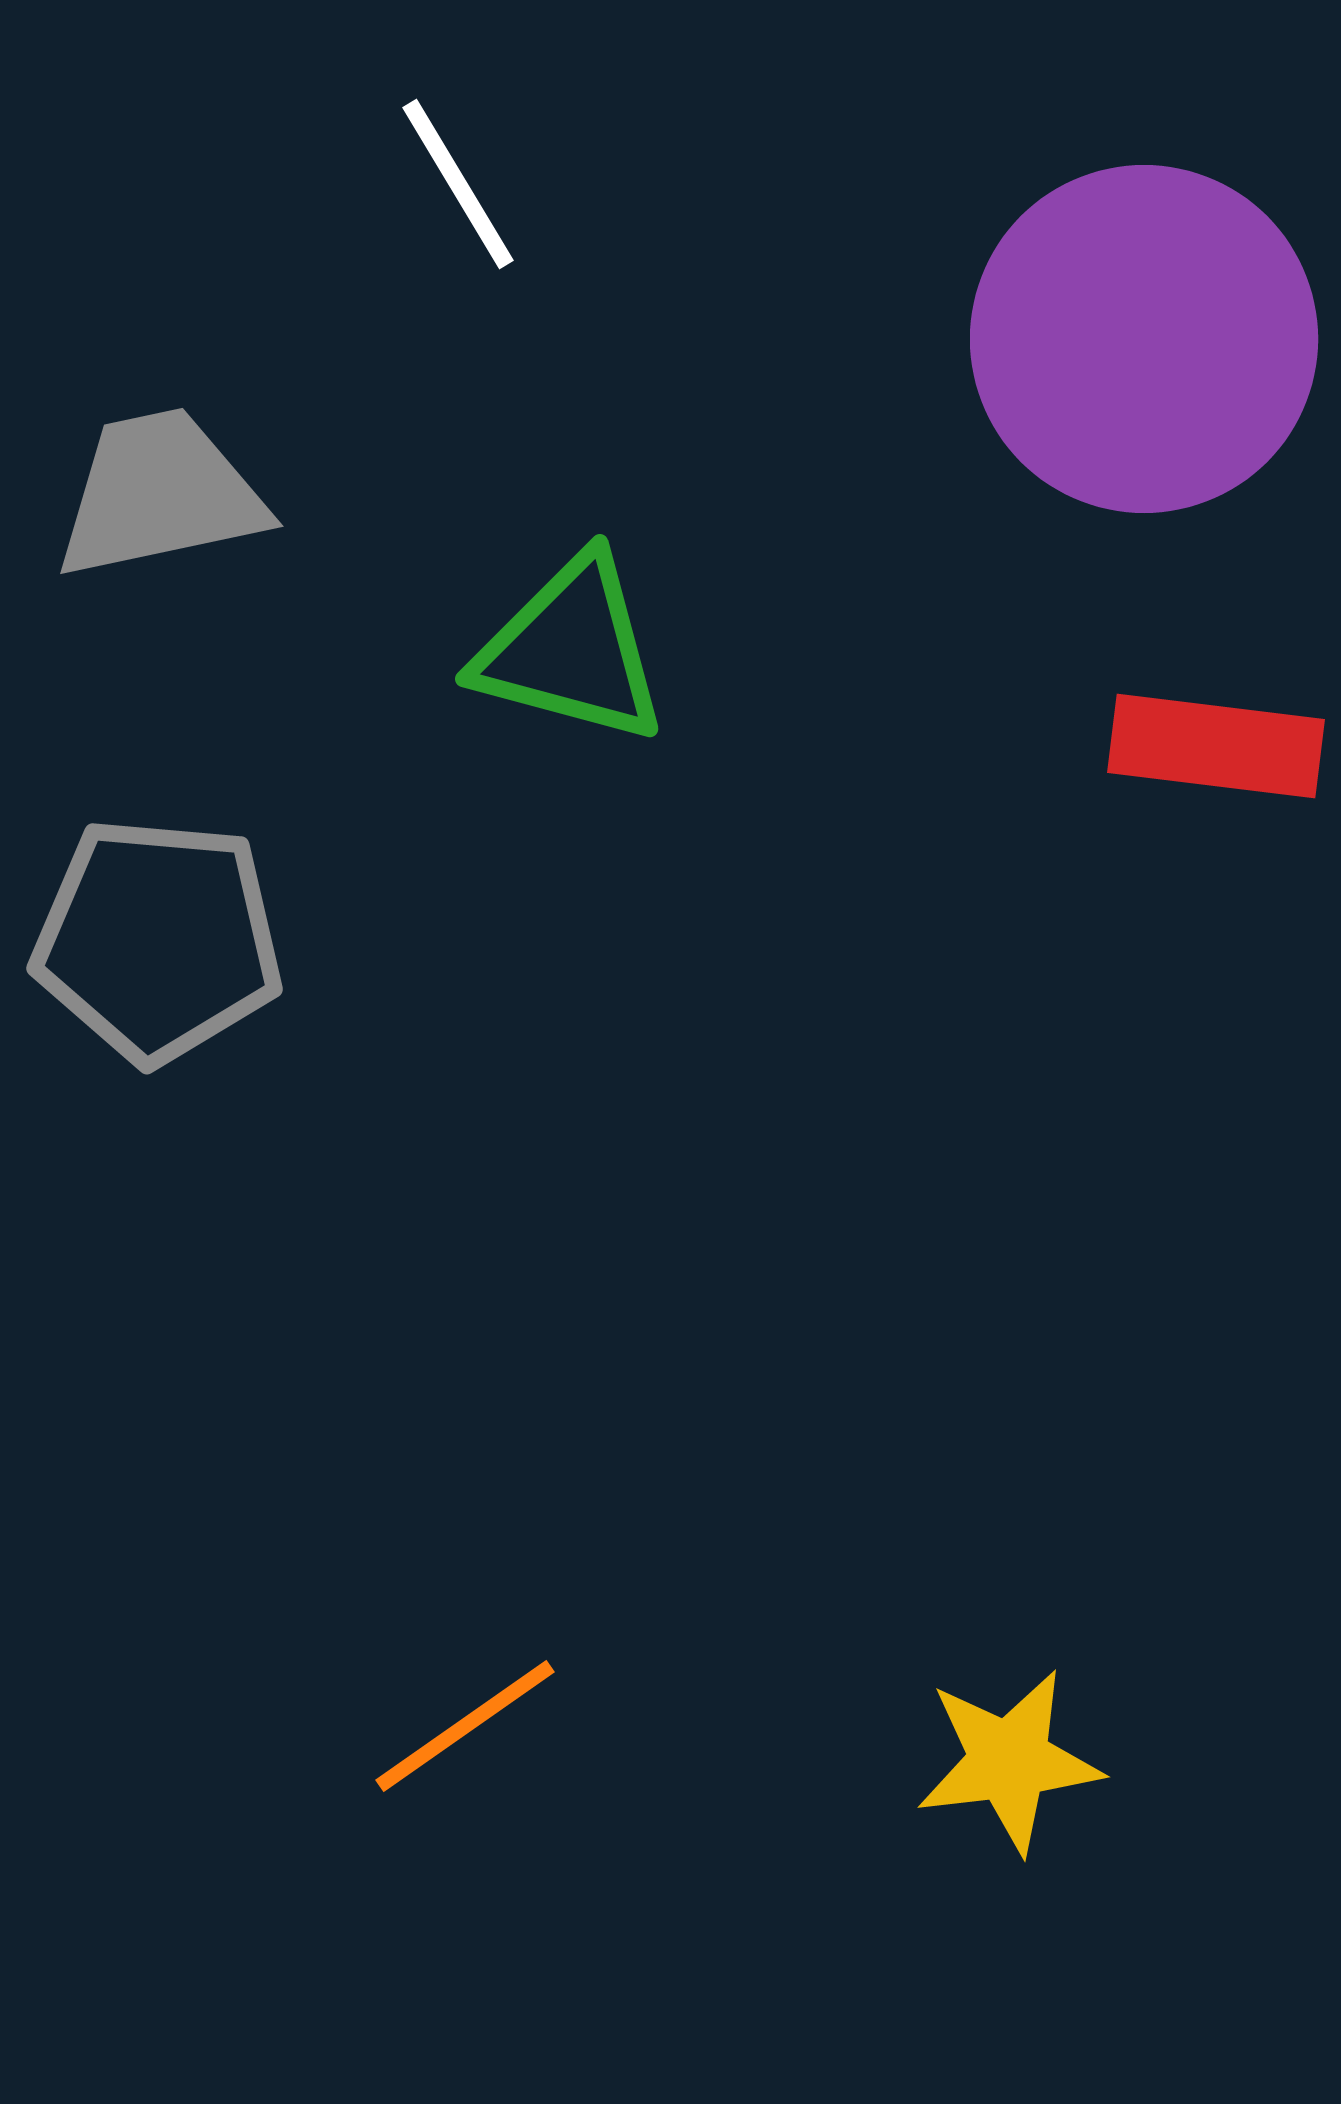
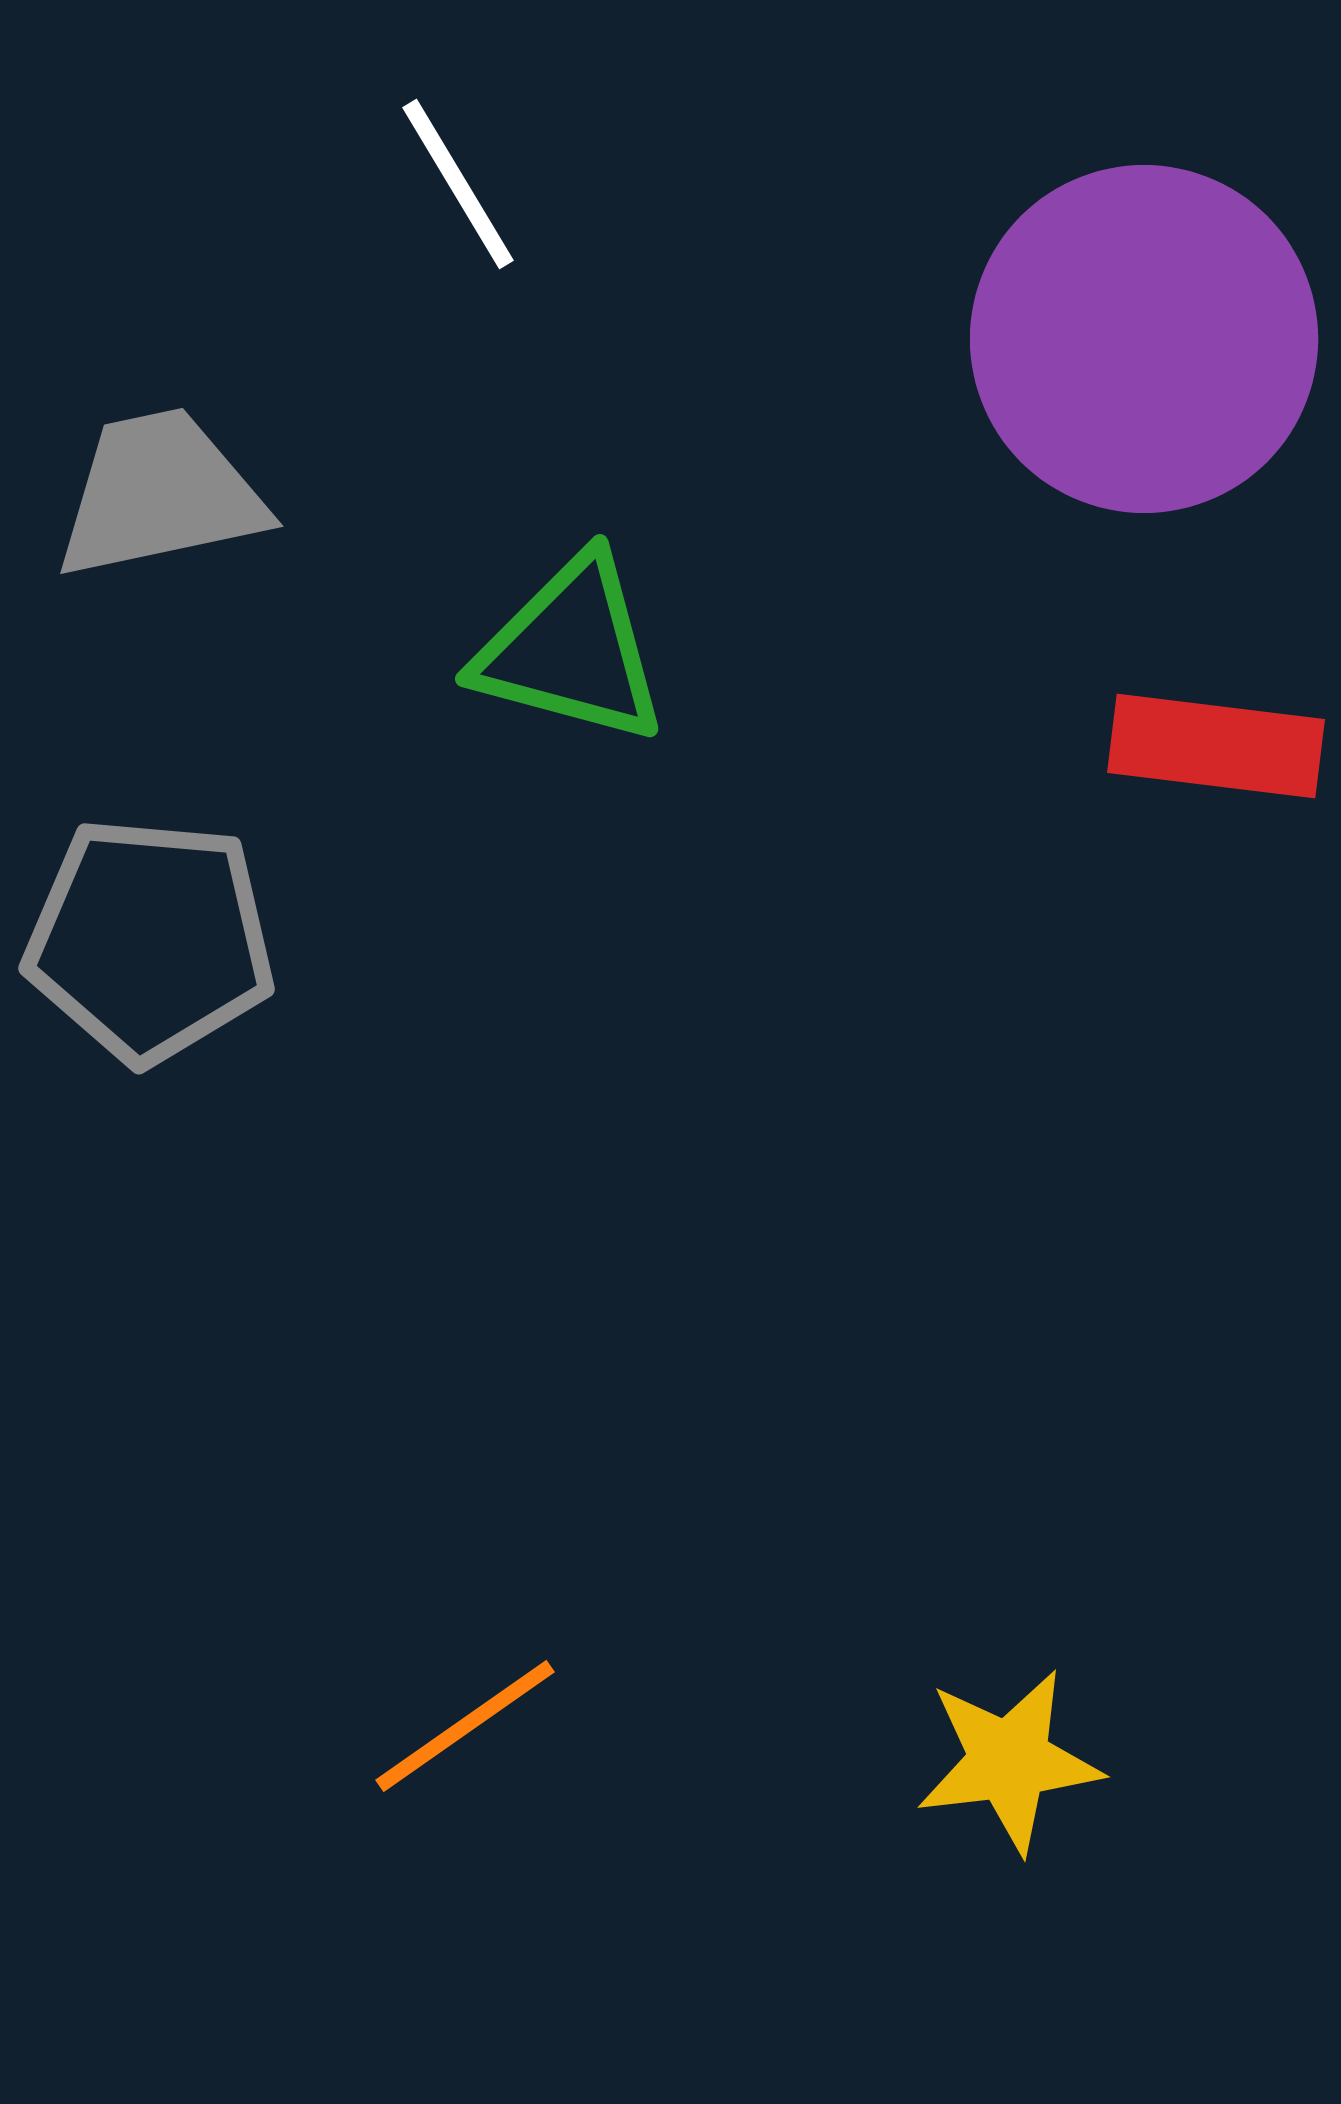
gray pentagon: moved 8 px left
